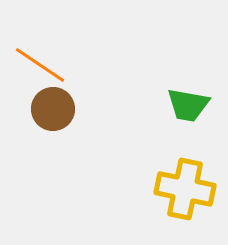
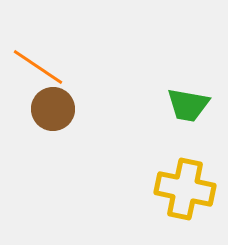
orange line: moved 2 px left, 2 px down
